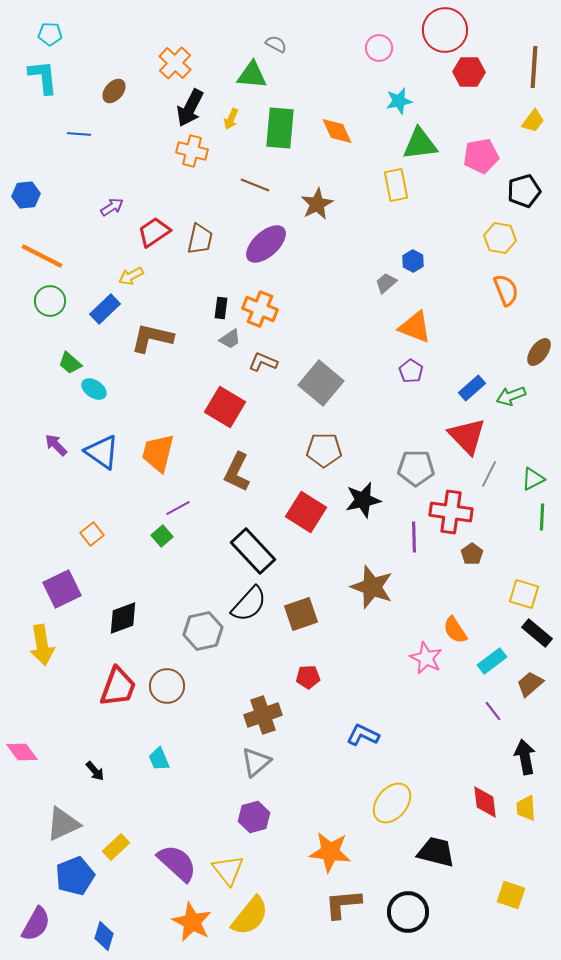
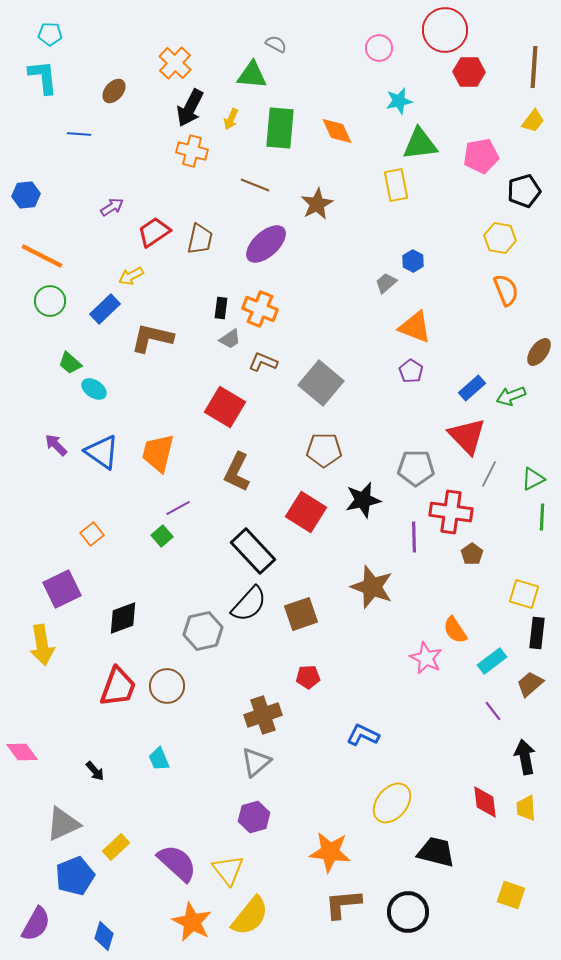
black rectangle at (537, 633): rotated 56 degrees clockwise
